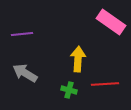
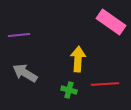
purple line: moved 3 px left, 1 px down
